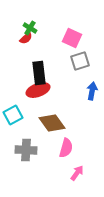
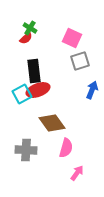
black rectangle: moved 5 px left, 2 px up
blue arrow: moved 1 px up; rotated 12 degrees clockwise
cyan square: moved 9 px right, 21 px up
